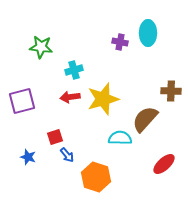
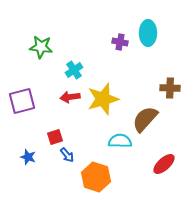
cyan cross: rotated 18 degrees counterclockwise
brown cross: moved 1 px left, 3 px up
cyan semicircle: moved 3 px down
